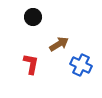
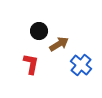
black circle: moved 6 px right, 14 px down
blue cross: rotated 15 degrees clockwise
